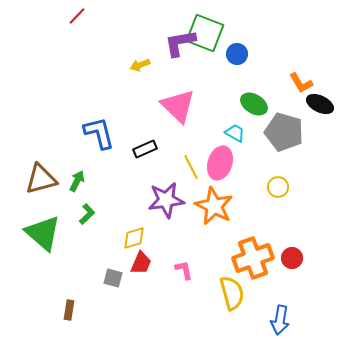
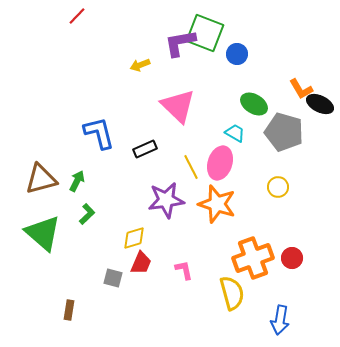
orange L-shape: moved 6 px down
orange star: moved 3 px right, 2 px up; rotated 9 degrees counterclockwise
